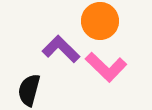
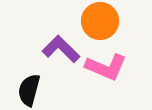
pink L-shape: rotated 21 degrees counterclockwise
